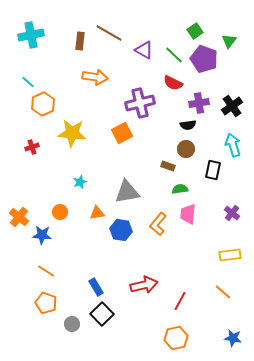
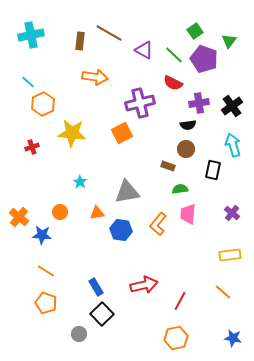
cyan star at (80, 182): rotated 16 degrees counterclockwise
gray circle at (72, 324): moved 7 px right, 10 px down
